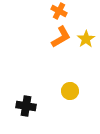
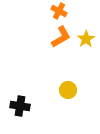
yellow circle: moved 2 px left, 1 px up
black cross: moved 6 px left
